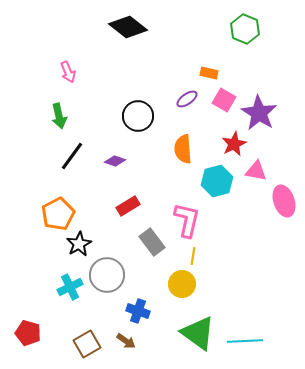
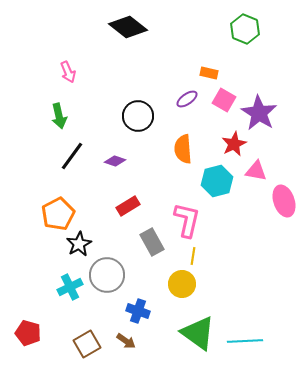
gray rectangle: rotated 8 degrees clockwise
